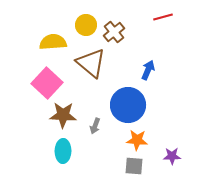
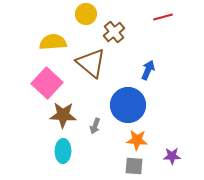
yellow circle: moved 11 px up
